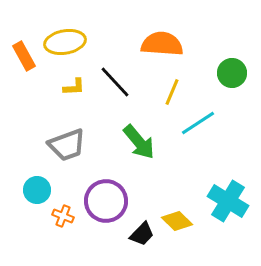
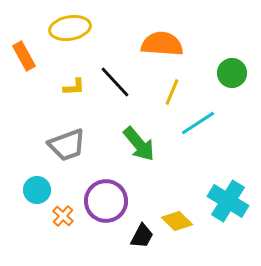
yellow ellipse: moved 5 px right, 14 px up
green arrow: moved 2 px down
orange cross: rotated 20 degrees clockwise
black trapezoid: moved 2 px down; rotated 16 degrees counterclockwise
